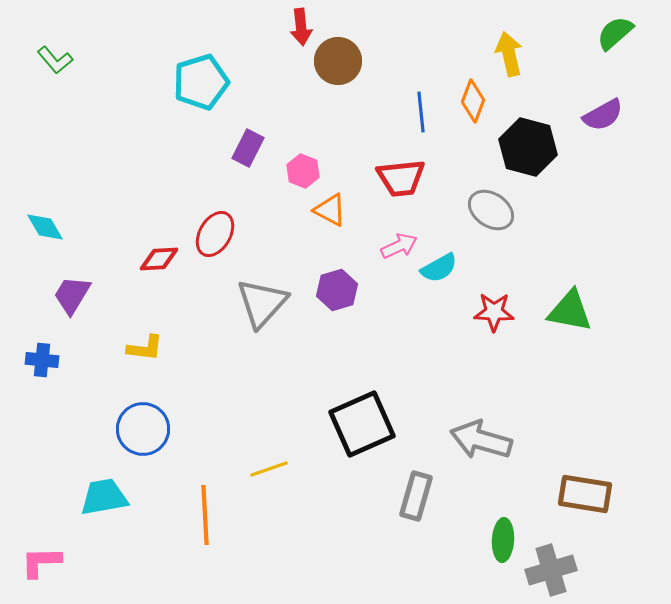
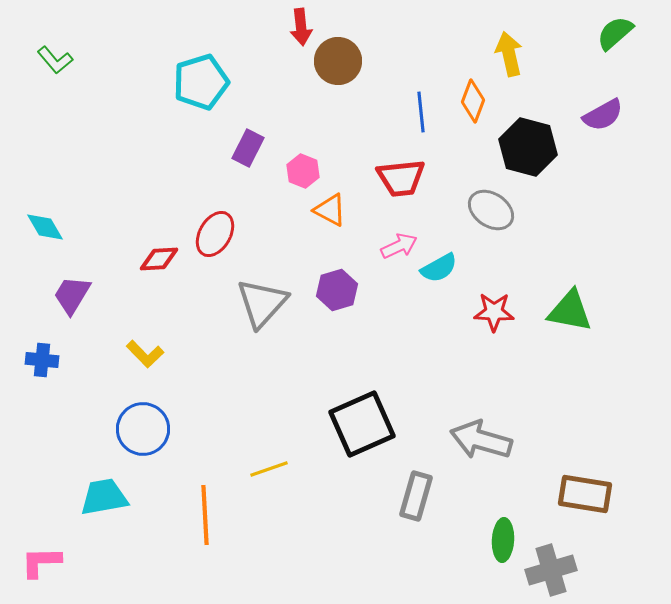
yellow L-shape: moved 6 px down; rotated 39 degrees clockwise
